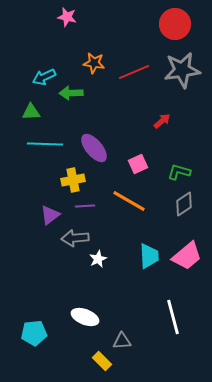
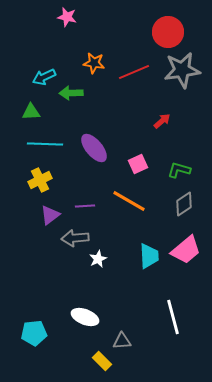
red circle: moved 7 px left, 8 px down
green L-shape: moved 2 px up
yellow cross: moved 33 px left; rotated 15 degrees counterclockwise
pink trapezoid: moved 1 px left, 6 px up
